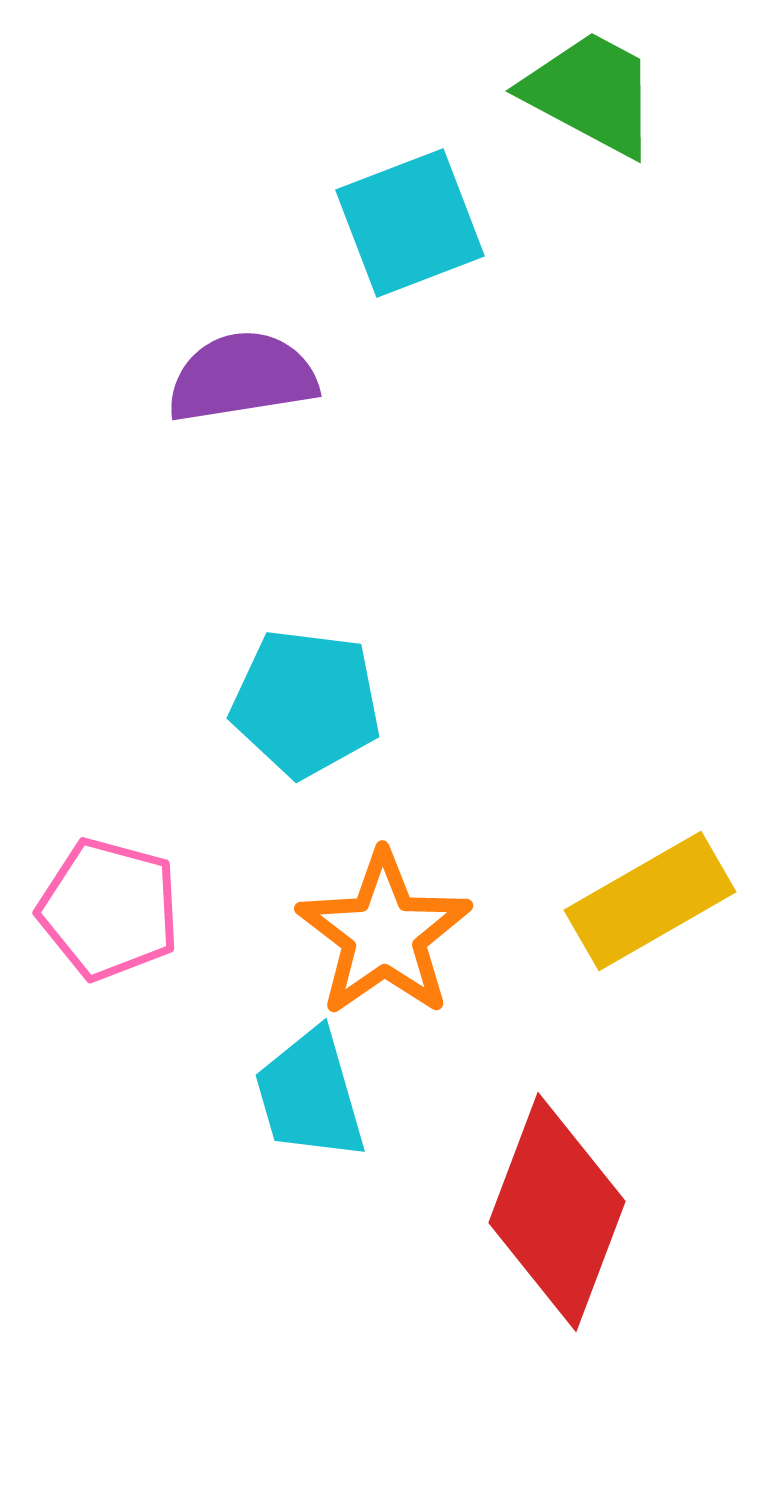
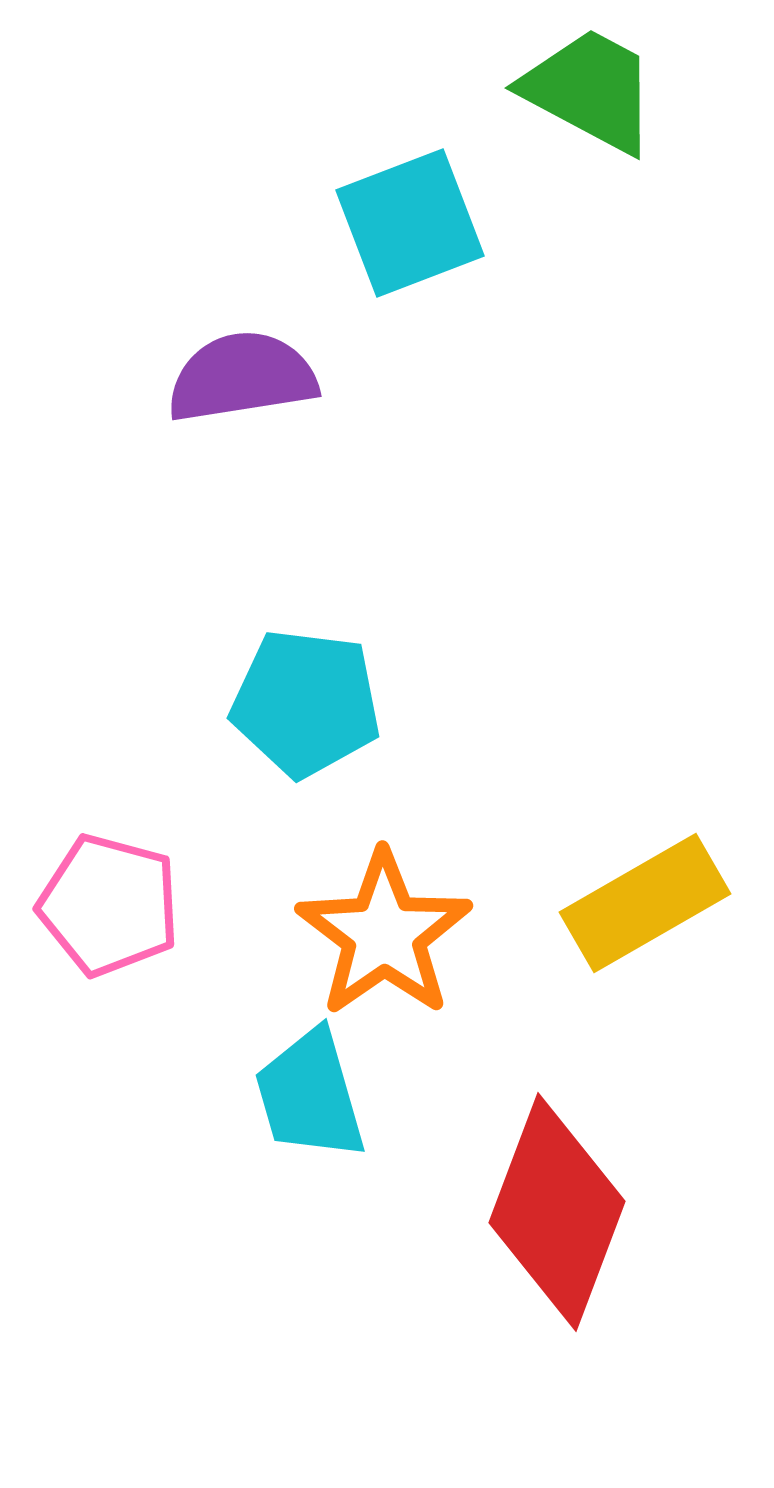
green trapezoid: moved 1 px left, 3 px up
yellow rectangle: moved 5 px left, 2 px down
pink pentagon: moved 4 px up
